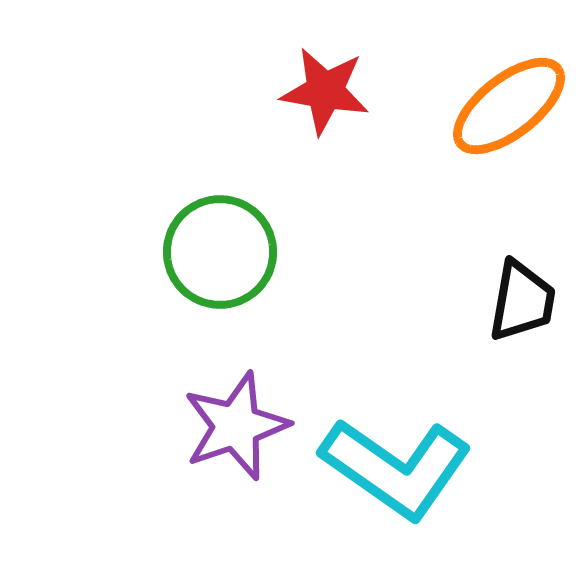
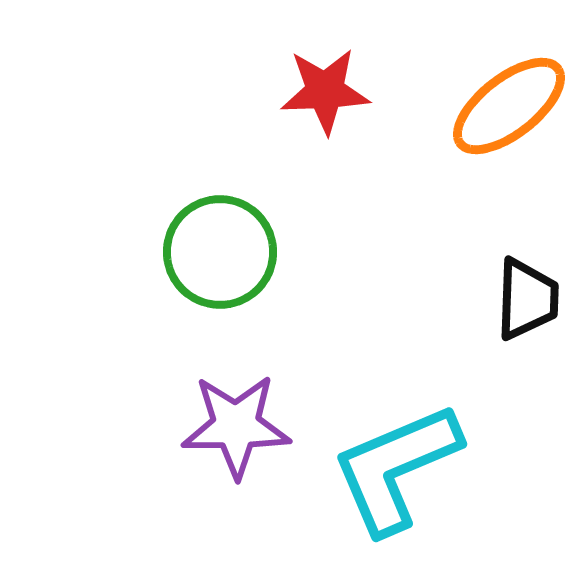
red star: rotated 12 degrees counterclockwise
black trapezoid: moved 5 px right, 2 px up; rotated 8 degrees counterclockwise
purple star: rotated 19 degrees clockwise
cyan L-shape: rotated 122 degrees clockwise
